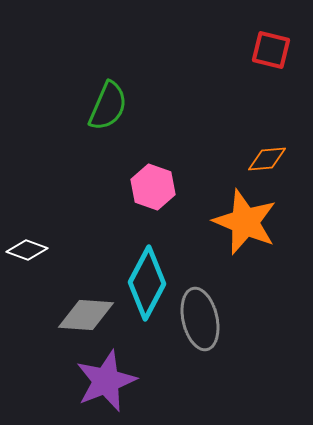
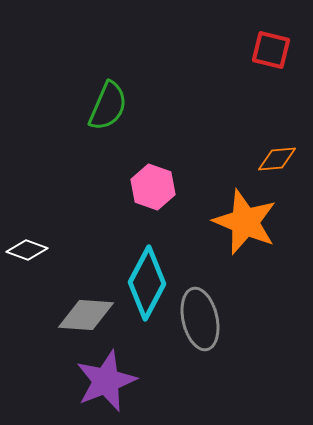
orange diamond: moved 10 px right
